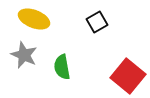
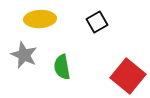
yellow ellipse: moved 6 px right; rotated 24 degrees counterclockwise
